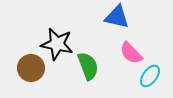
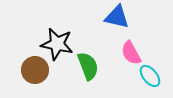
pink semicircle: rotated 15 degrees clockwise
brown circle: moved 4 px right, 2 px down
cyan ellipse: rotated 75 degrees counterclockwise
